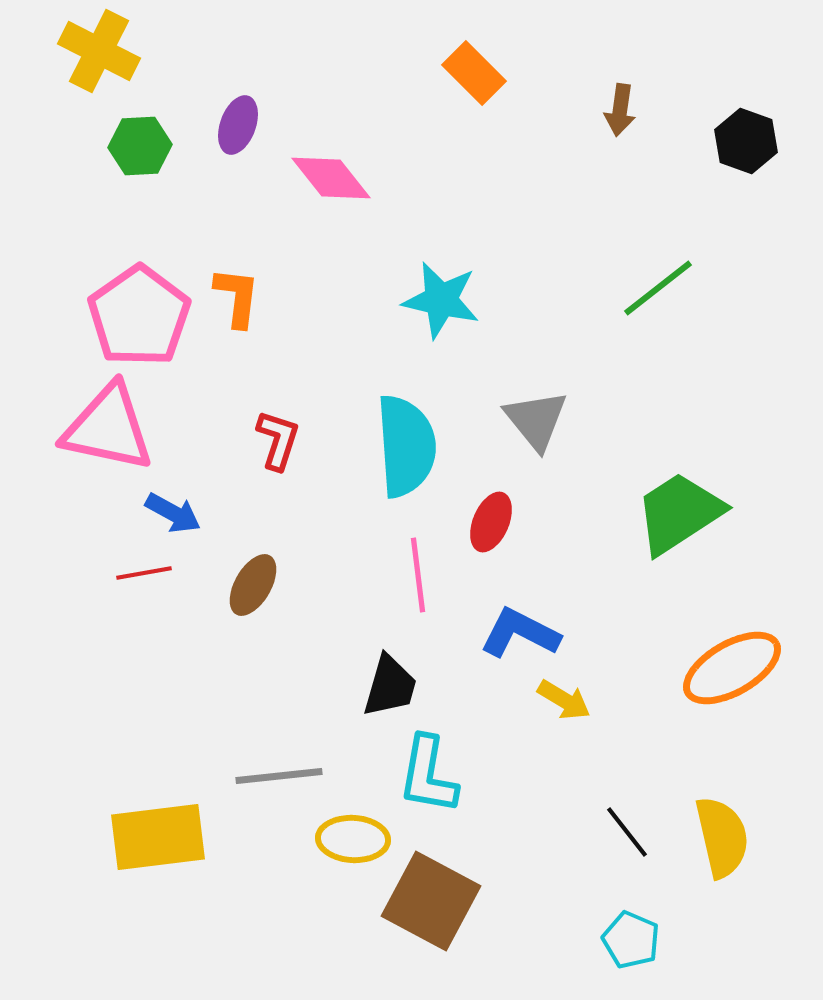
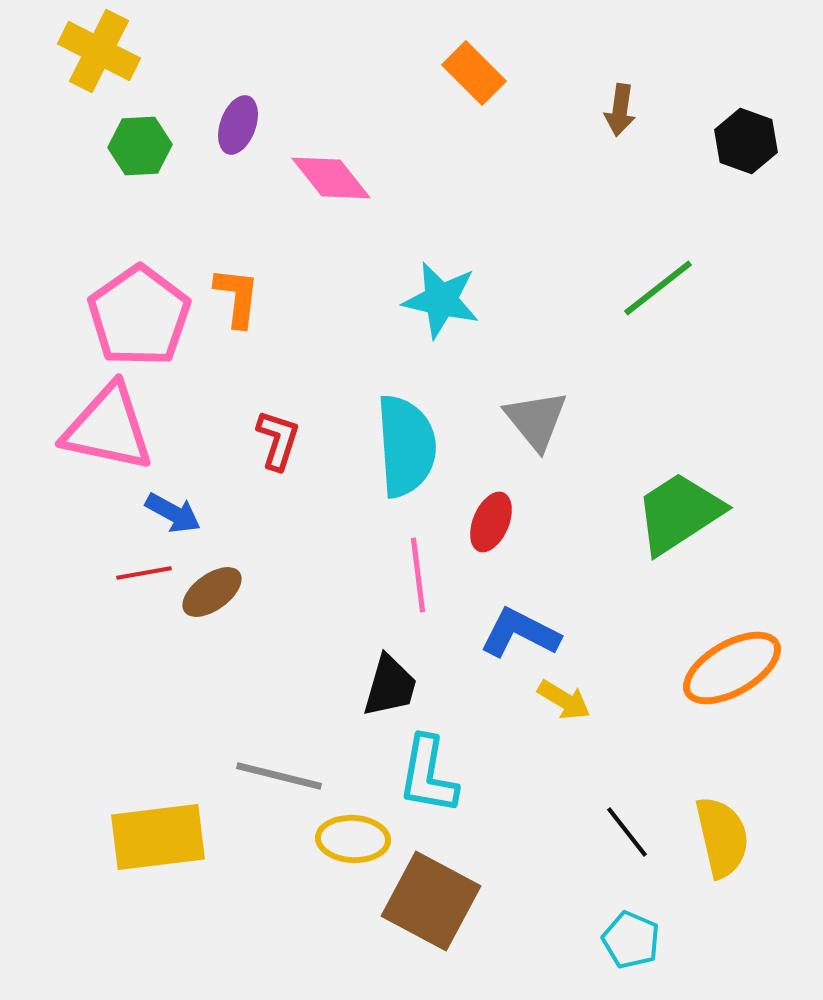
brown ellipse: moved 41 px left, 7 px down; rotated 24 degrees clockwise
gray line: rotated 20 degrees clockwise
